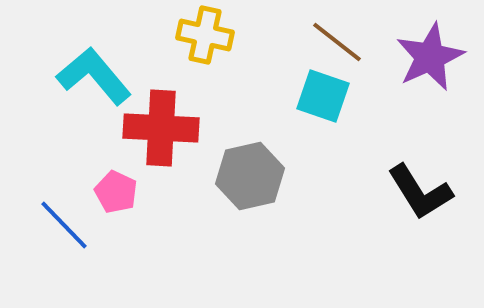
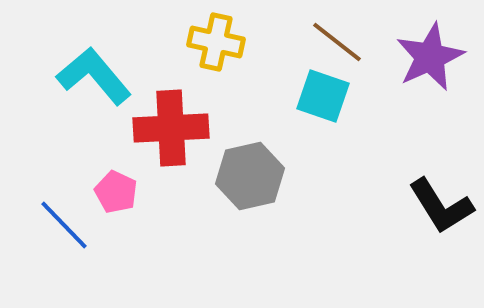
yellow cross: moved 11 px right, 7 px down
red cross: moved 10 px right; rotated 6 degrees counterclockwise
black L-shape: moved 21 px right, 14 px down
